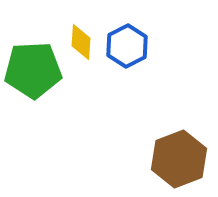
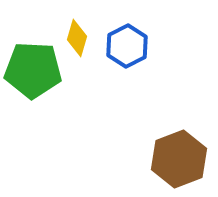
yellow diamond: moved 4 px left, 4 px up; rotated 12 degrees clockwise
green pentagon: rotated 6 degrees clockwise
